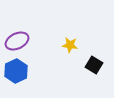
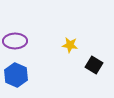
purple ellipse: moved 2 px left; rotated 25 degrees clockwise
blue hexagon: moved 4 px down; rotated 10 degrees counterclockwise
